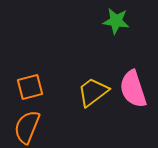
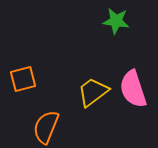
orange square: moved 7 px left, 8 px up
orange semicircle: moved 19 px right
